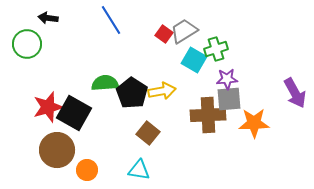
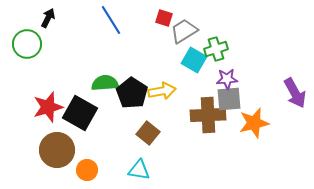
black arrow: rotated 108 degrees clockwise
red square: moved 16 px up; rotated 18 degrees counterclockwise
black square: moved 6 px right
orange star: rotated 12 degrees counterclockwise
